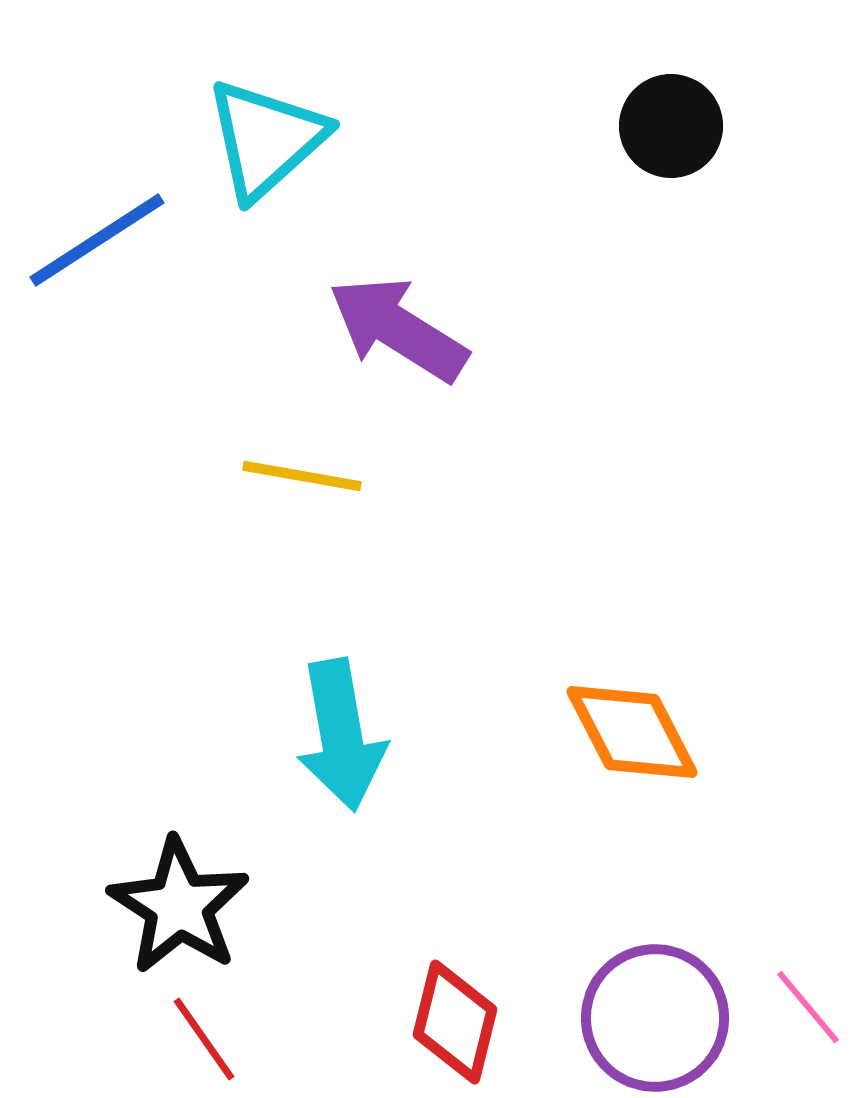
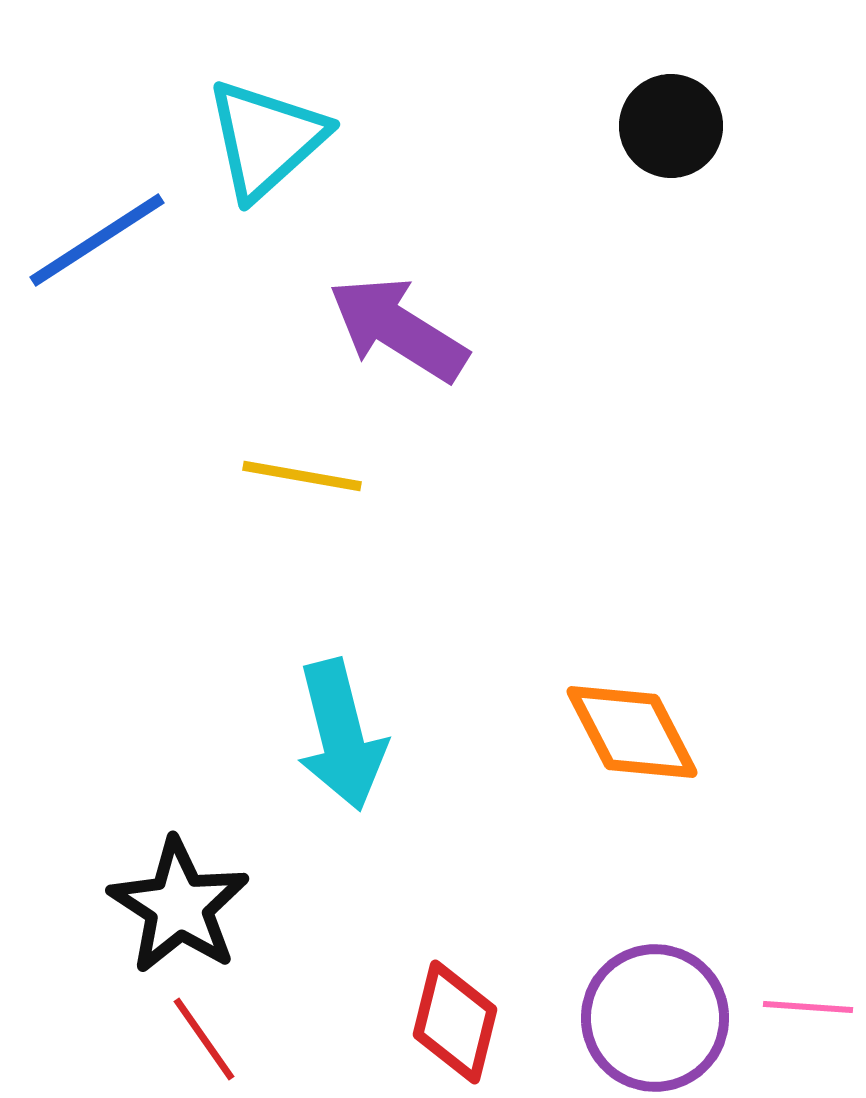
cyan arrow: rotated 4 degrees counterclockwise
pink line: rotated 46 degrees counterclockwise
